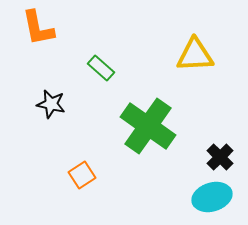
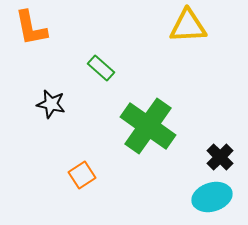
orange L-shape: moved 7 px left
yellow triangle: moved 7 px left, 29 px up
